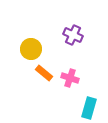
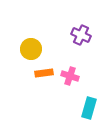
purple cross: moved 8 px right
orange rectangle: rotated 48 degrees counterclockwise
pink cross: moved 2 px up
